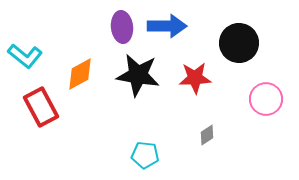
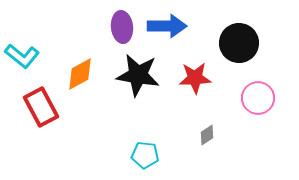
cyan L-shape: moved 3 px left
pink circle: moved 8 px left, 1 px up
